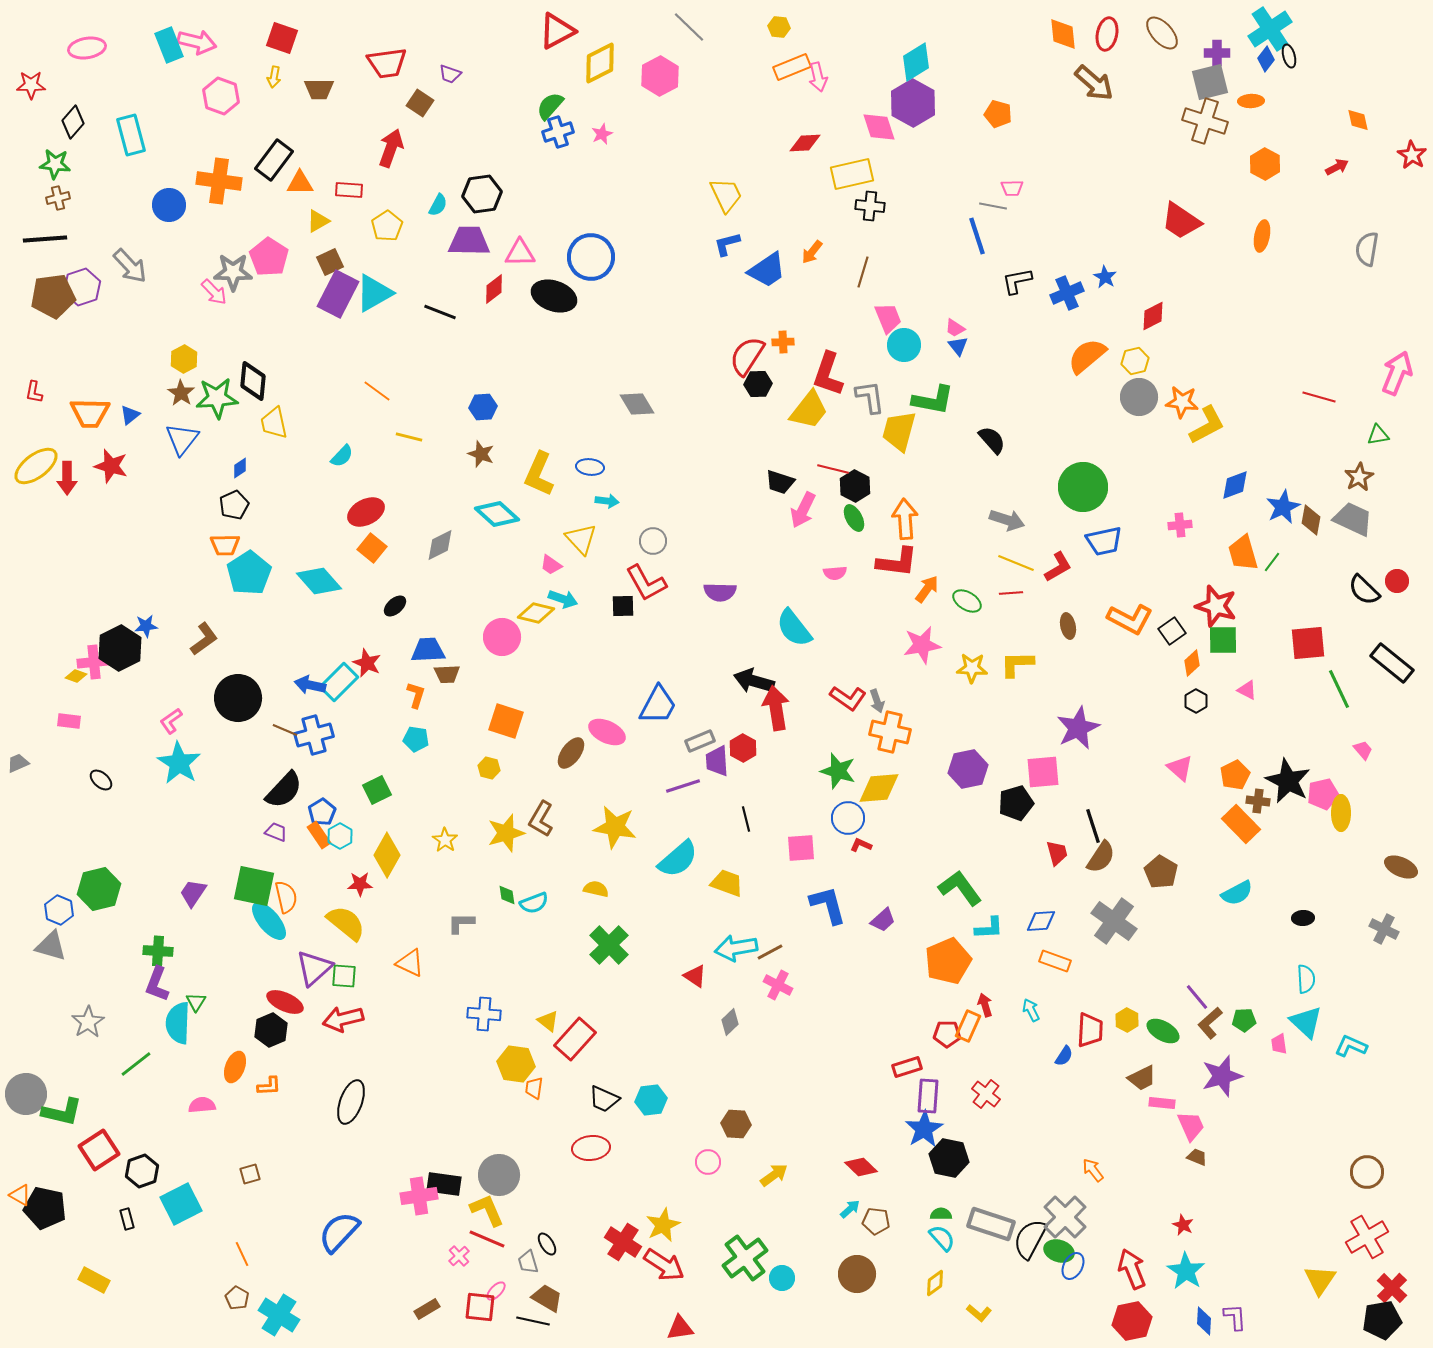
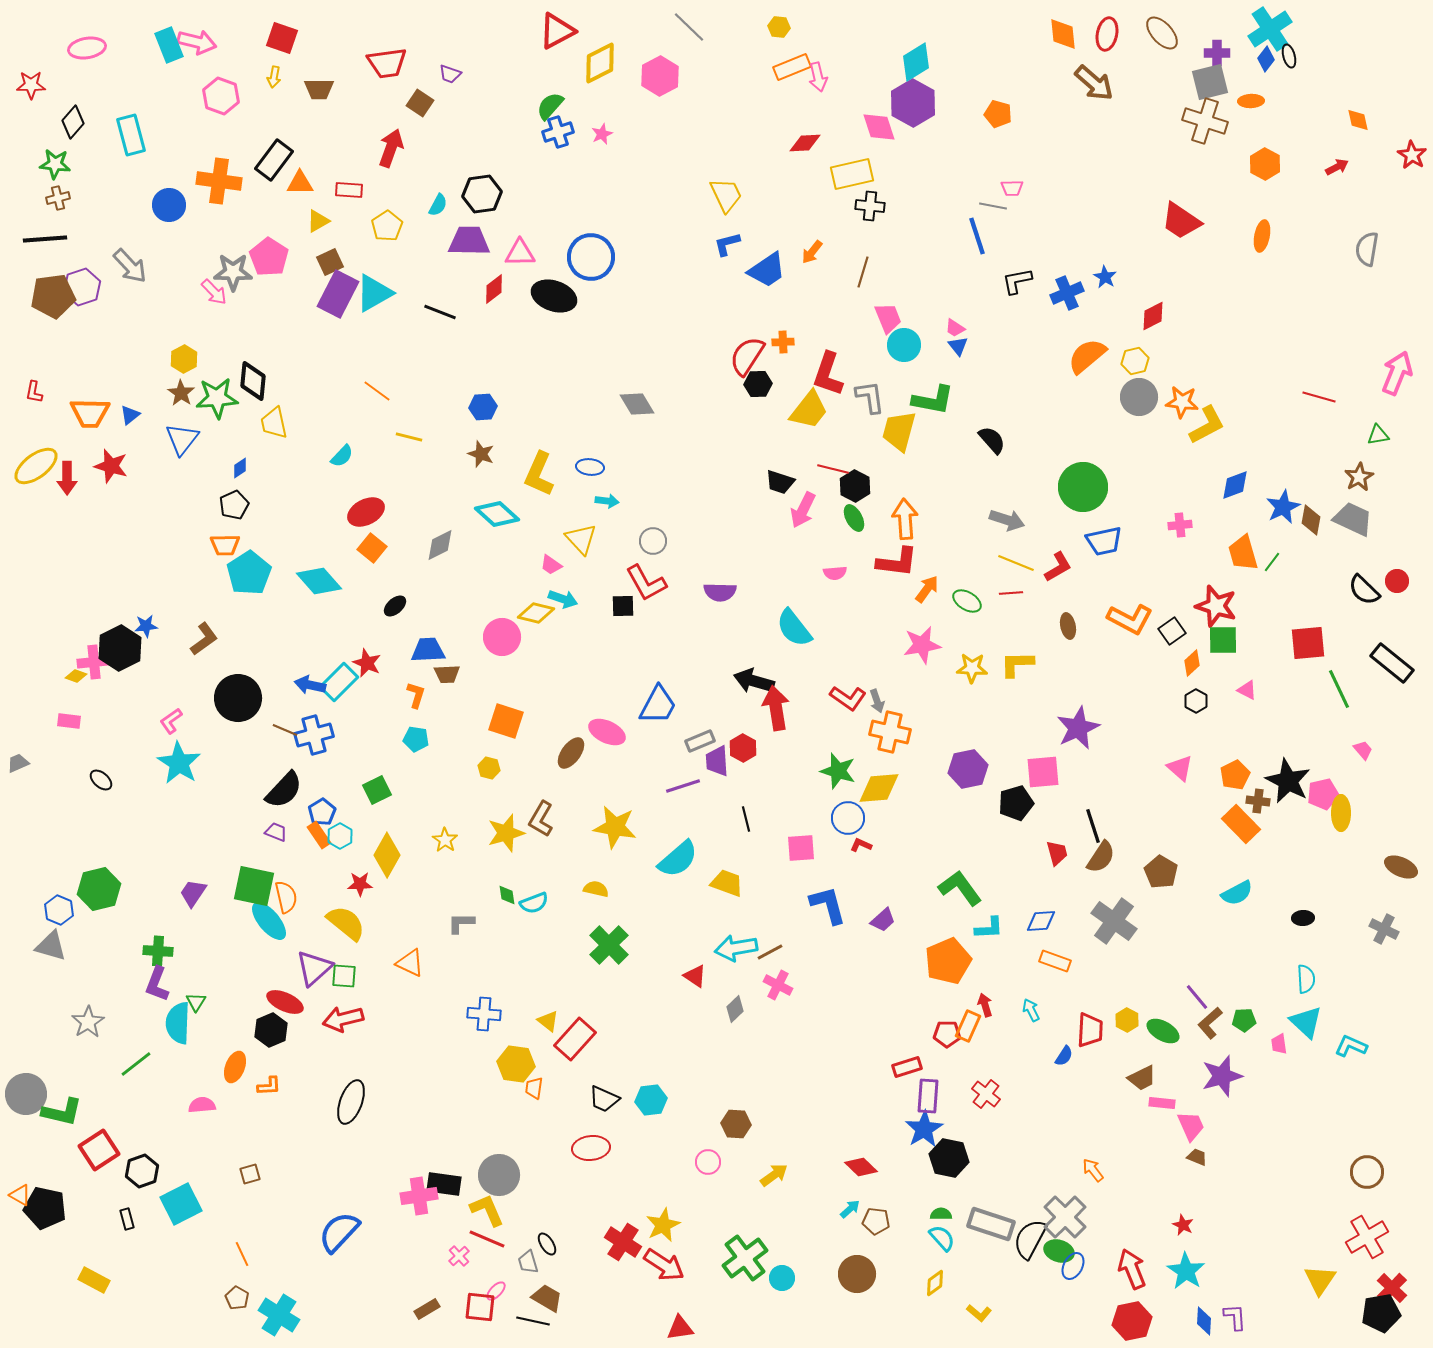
gray diamond at (730, 1022): moved 5 px right, 13 px up
black pentagon at (1382, 1320): moved 1 px left, 7 px up
